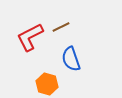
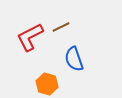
blue semicircle: moved 3 px right
